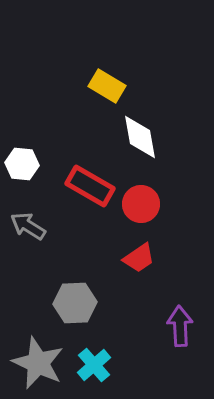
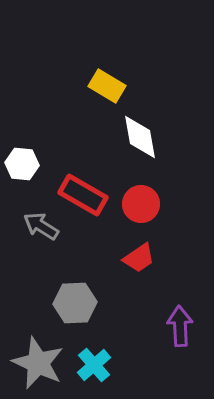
red rectangle: moved 7 px left, 9 px down
gray arrow: moved 13 px right
